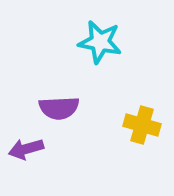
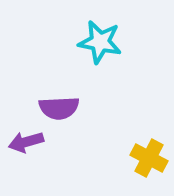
yellow cross: moved 7 px right, 33 px down; rotated 12 degrees clockwise
purple arrow: moved 7 px up
